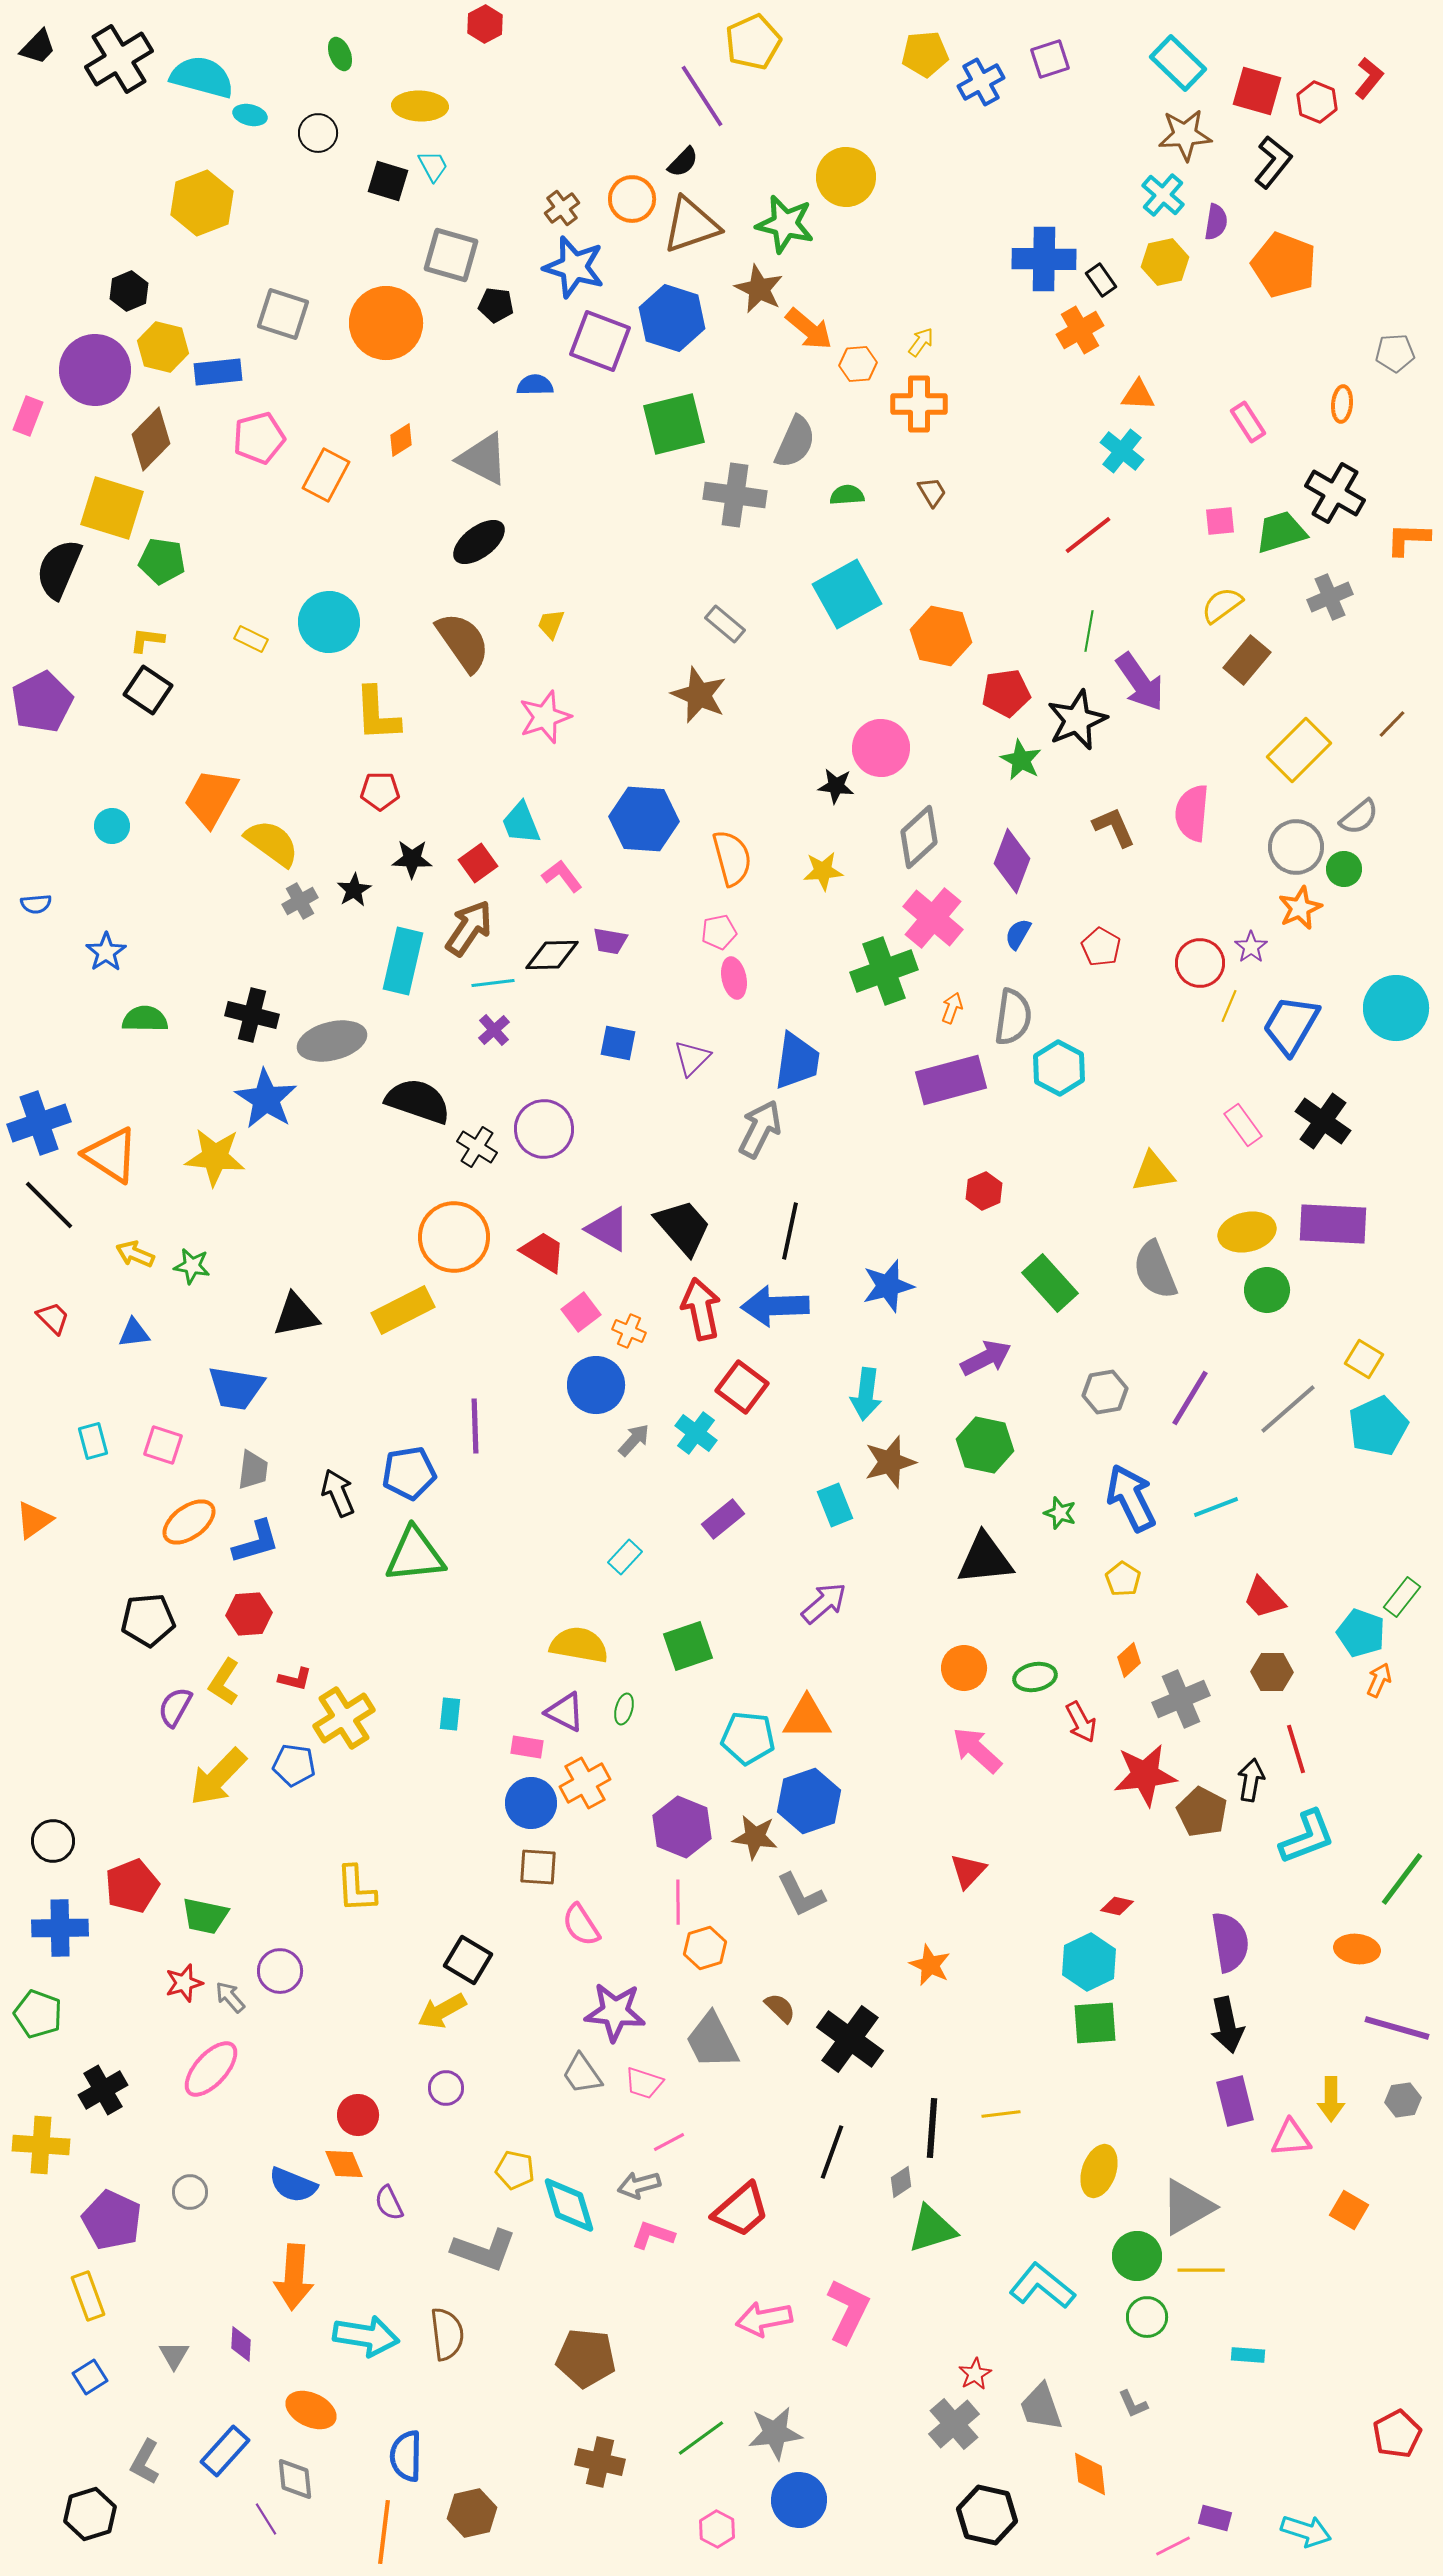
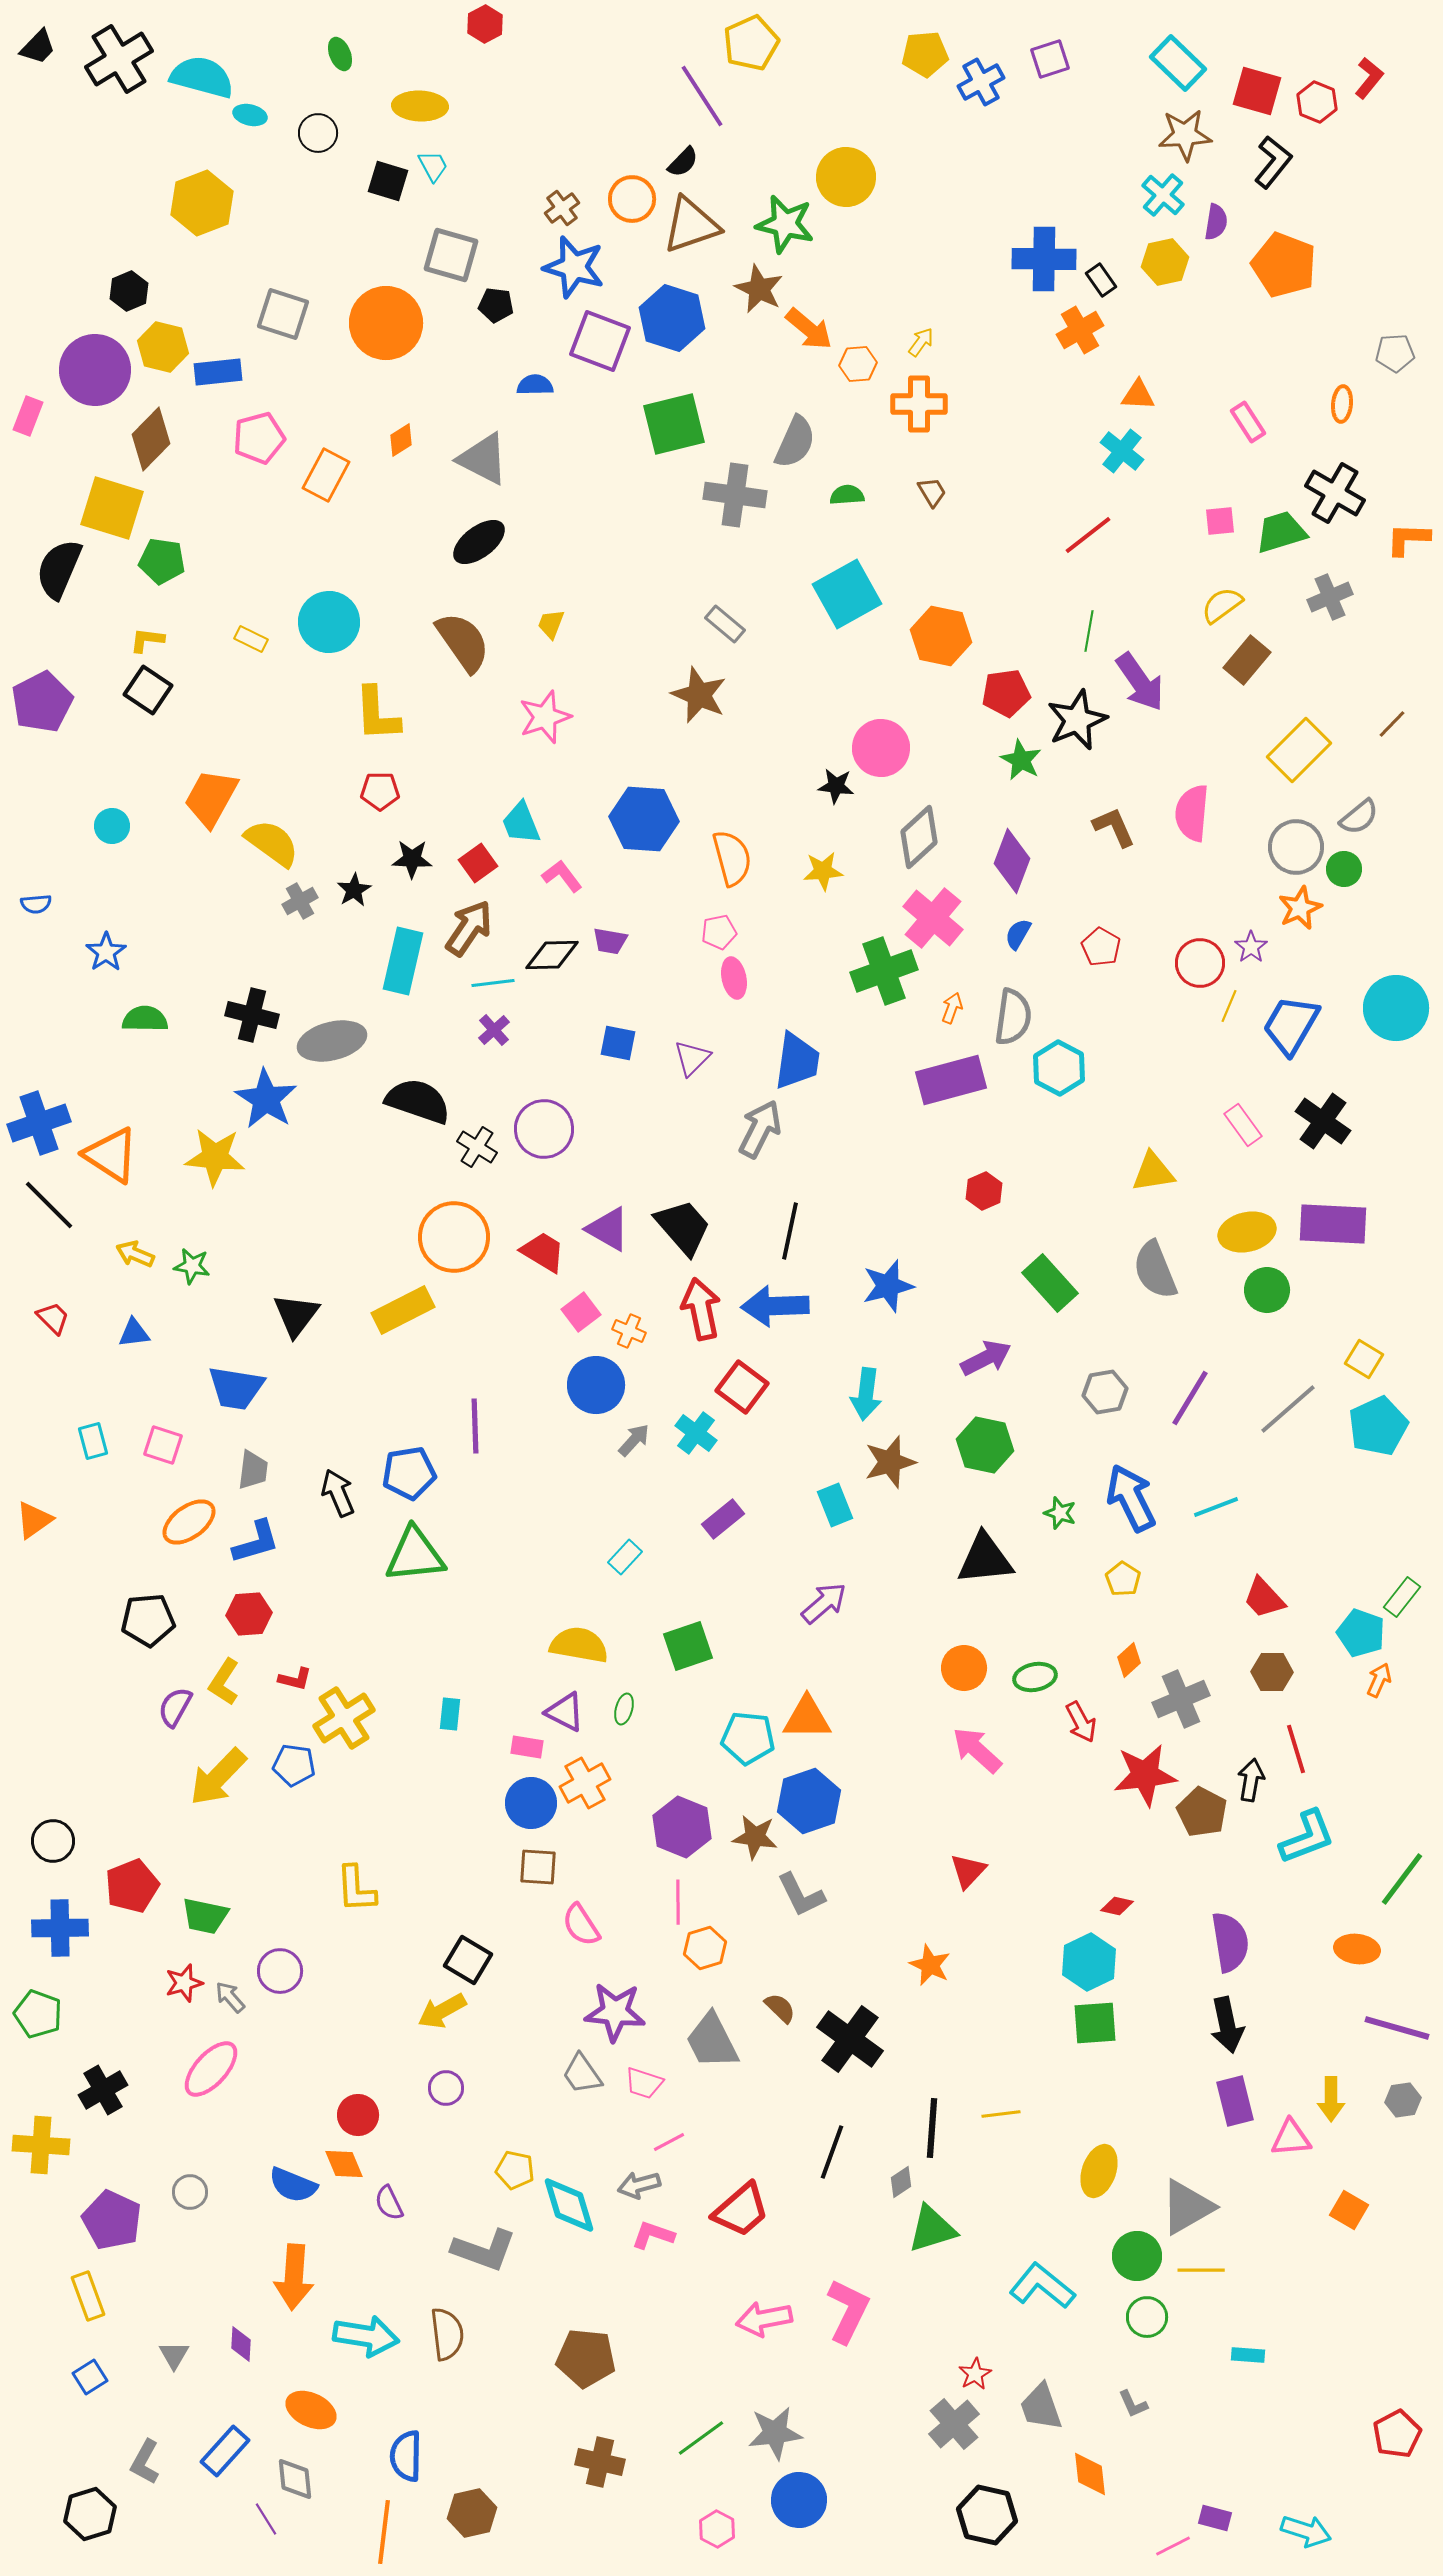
yellow pentagon at (753, 42): moved 2 px left, 1 px down
black triangle at (296, 1315): rotated 42 degrees counterclockwise
